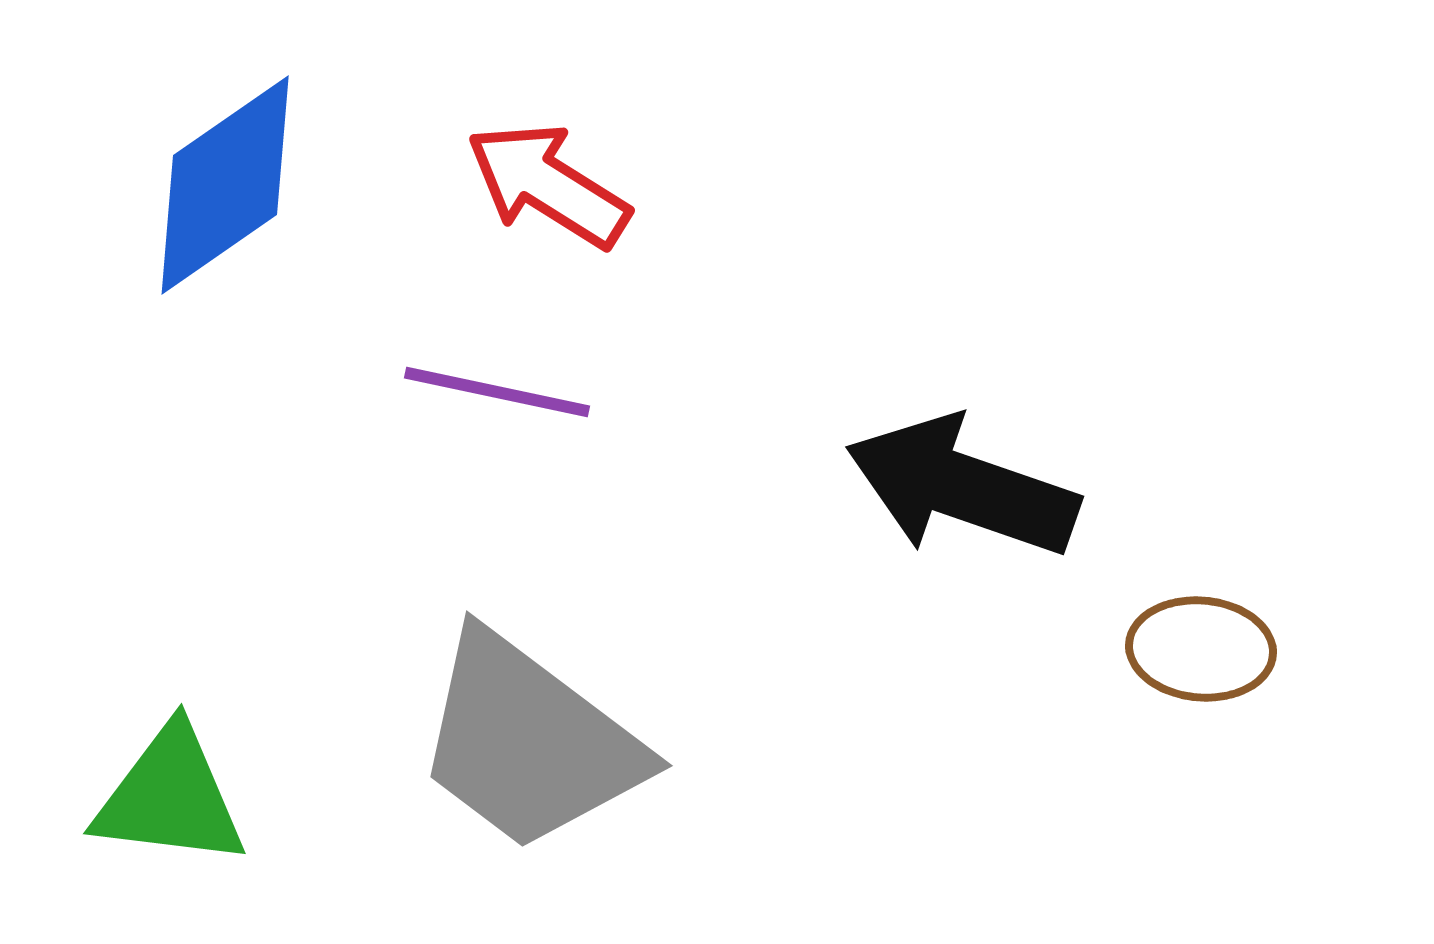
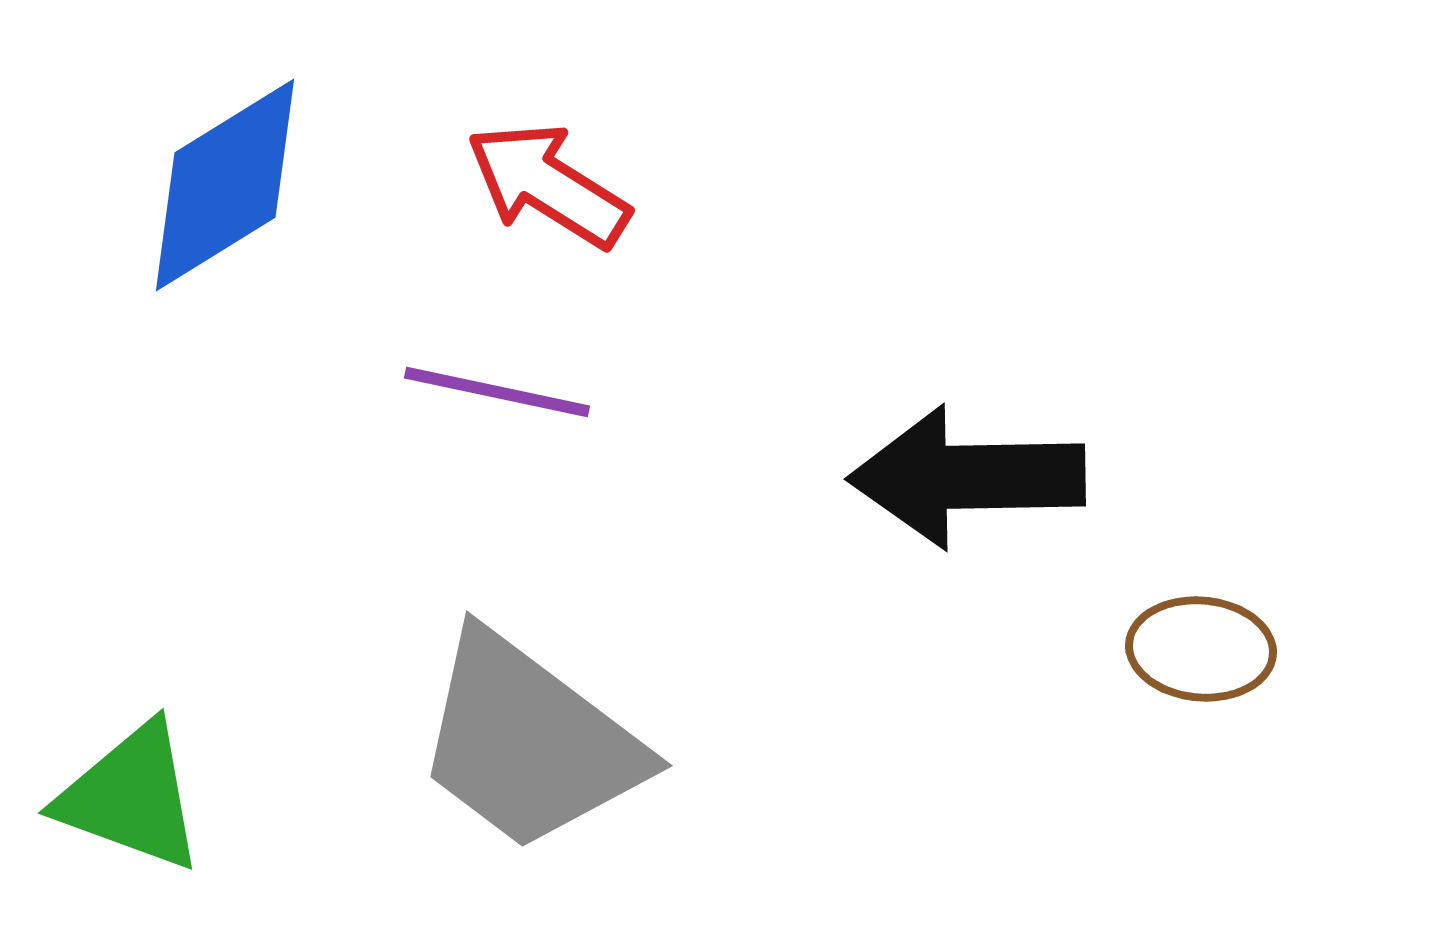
blue diamond: rotated 3 degrees clockwise
black arrow: moved 5 px right, 10 px up; rotated 20 degrees counterclockwise
green triangle: moved 39 px left; rotated 13 degrees clockwise
